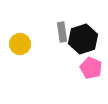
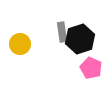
black hexagon: moved 3 px left
